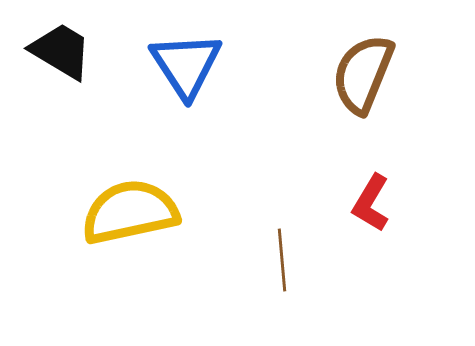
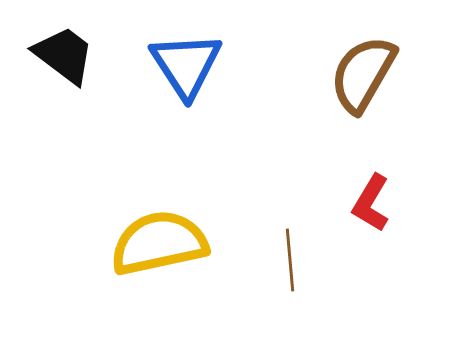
black trapezoid: moved 3 px right, 4 px down; rotated 6 degrees clockwise
brown semicircle: rotated 8 degrees clockwise
yellow semicircle: moved 29 px right, 31 px down
brown line: moved 8 px right
